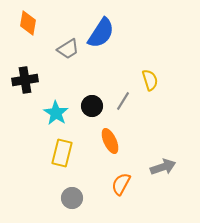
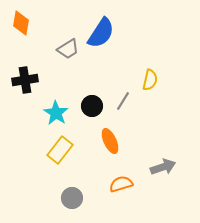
orange diamond: moved 7 px left
yellow semicircle: rotated 30 degrees clockwise
yellow rectangle: moved 2 px left, 3 px up; rotated 24 degrees clockwise
orange semicircle: rotated 45 degrees clockwise
